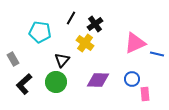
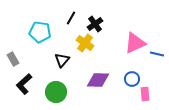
green circle: moved 10 px down
